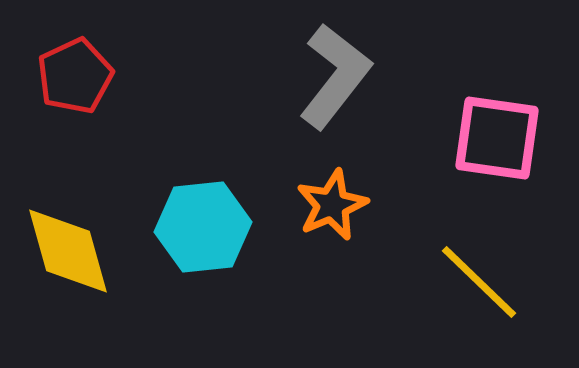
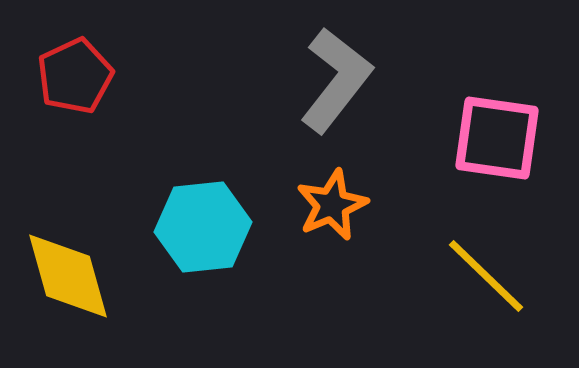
gray L-shape: moved 1 px right, 4 px down
yellow diamond: moved 25 px down
yellow line: moved 7 px right, 6 px up
